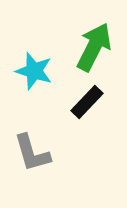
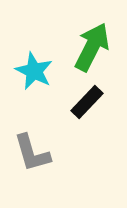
green arrow: moved 2 px left
cyan star: rotated 9 degrees clockwise
